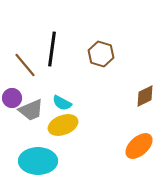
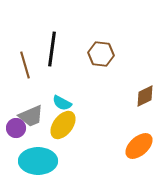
brown hexagon: rotated 10 degrees counterclockwise
brown line: rotated 24 degrees clockwise
purple circle: moved 4 px right, 30 px down
gray trapezoid: moved 6 px down
yellow ellipse: rotated 32 degrees counterclockwise
